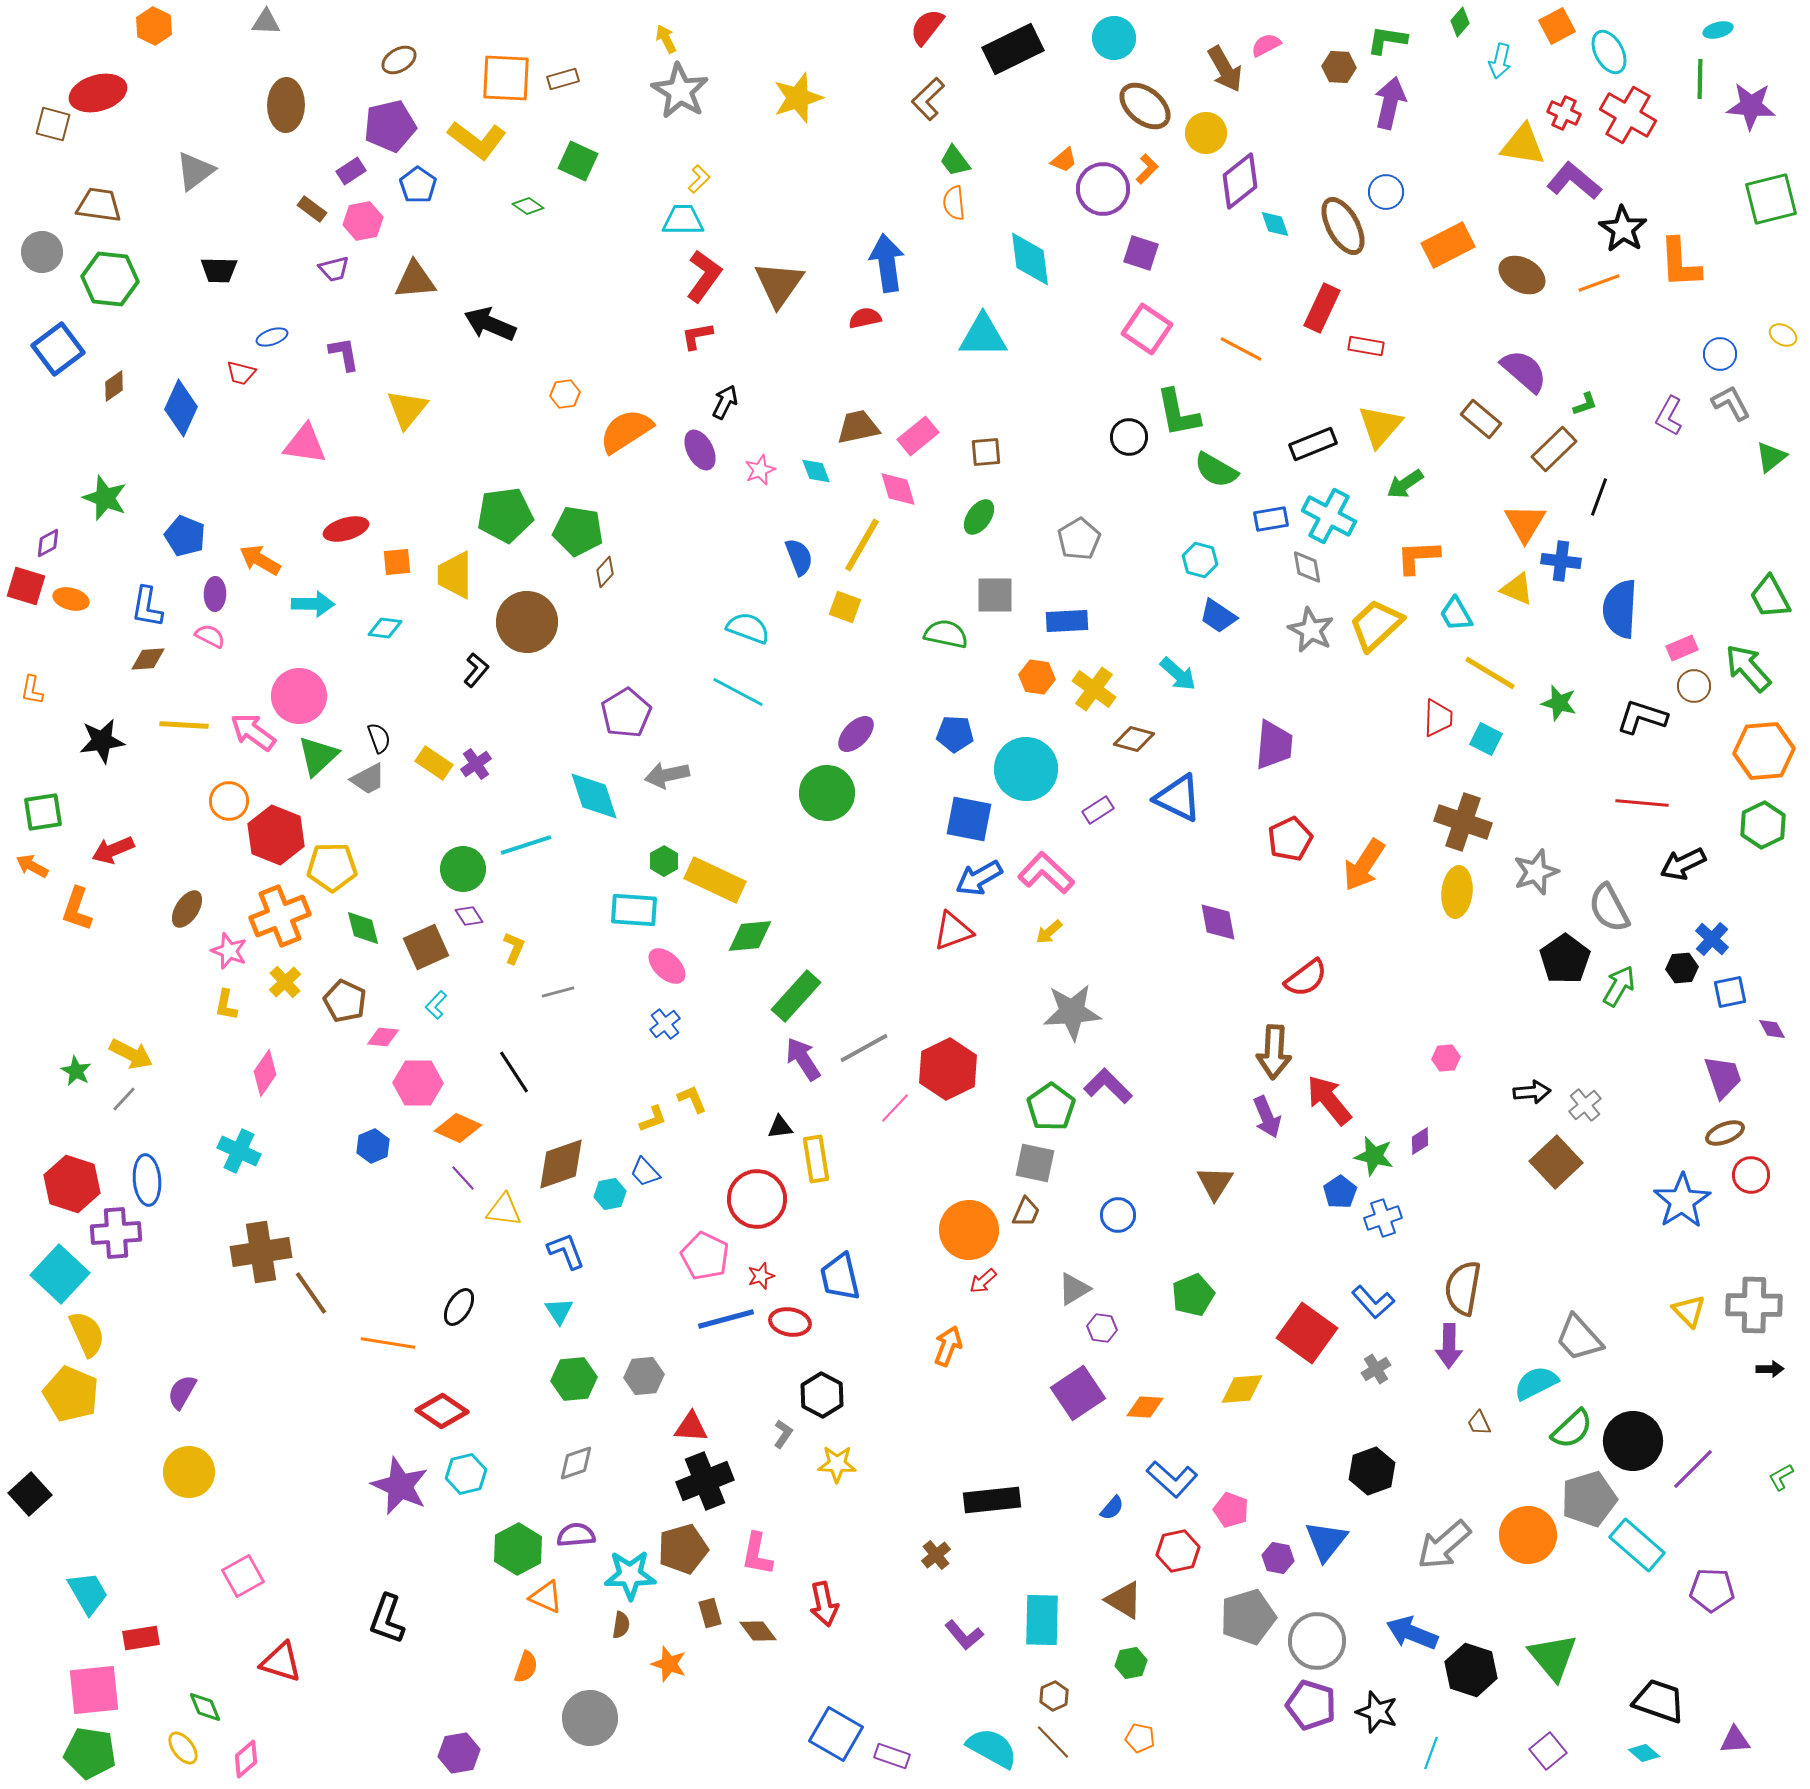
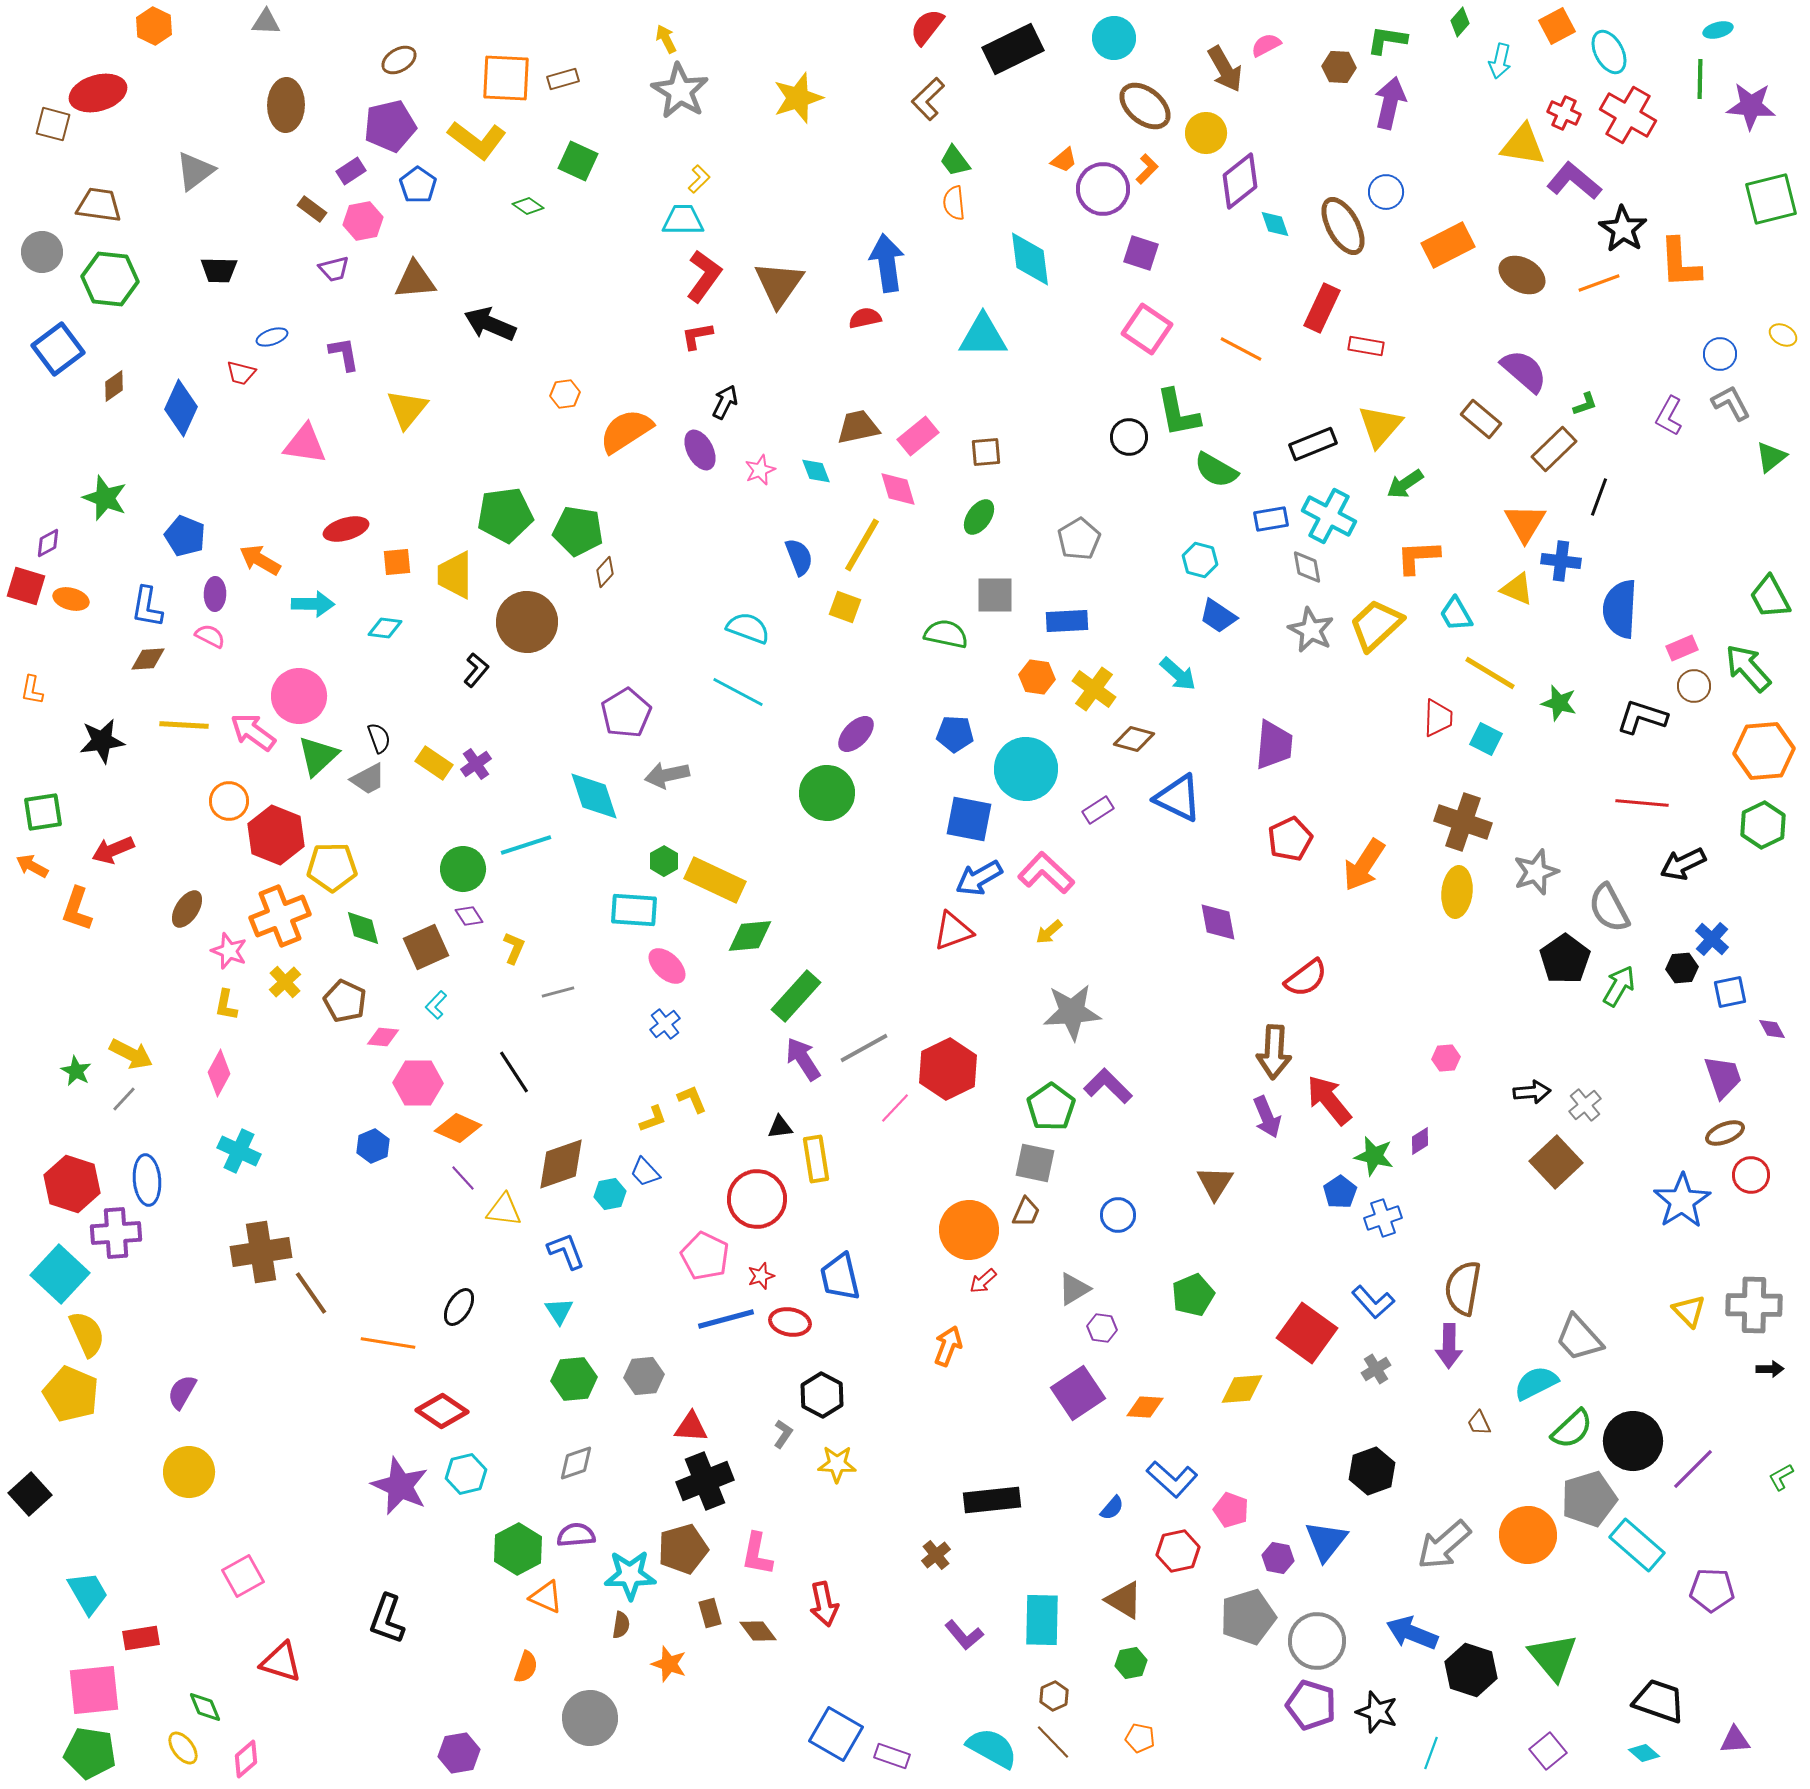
pink diamond at (265, 1073): moved 46 px left; rotated 6 degrees counterclockwise
